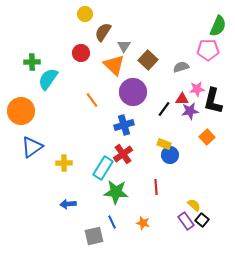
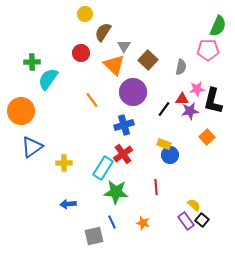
gray semicircle: rotated 119 degrees clockwise
